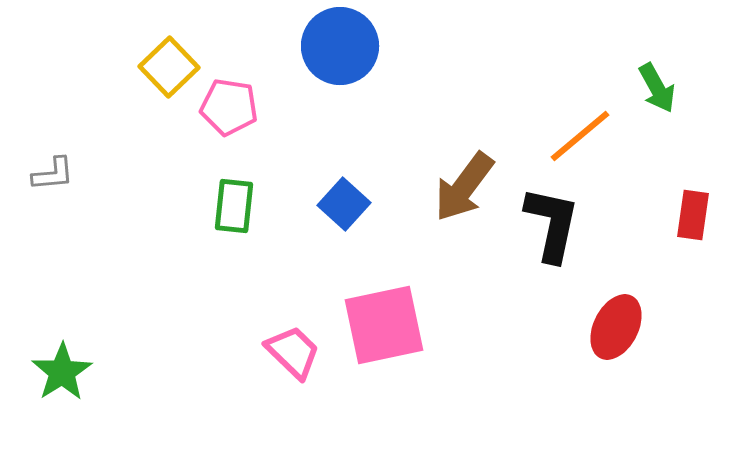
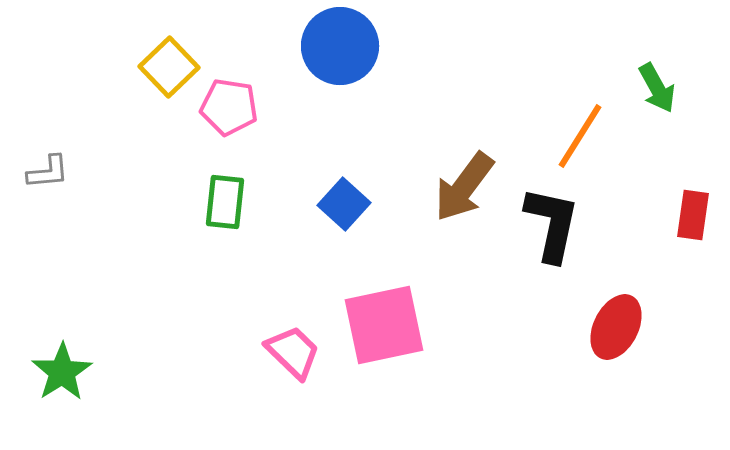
orange line: rotated 18 degrees counterclockwise
gray L-shape: moved 5 px left, 2 px up
green rectangle: moved 9 px left, 4 px up
